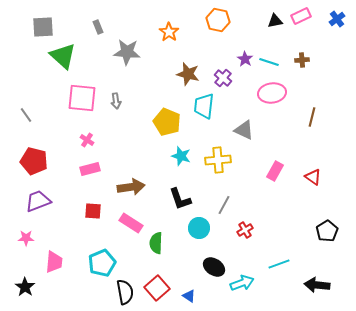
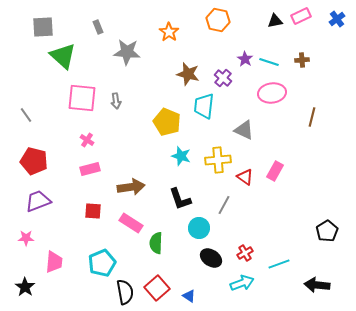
red triangle at (313, 177): moved 68 px left
red cross at (245, 230): moved 23 px down
black ellipse at (214, 267): moved 3 px left, 9 px up
